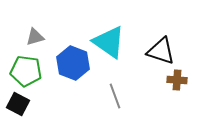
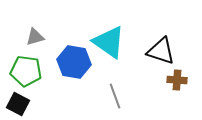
blue hexagon: moved 1 px right, 1 px up; rotated 12 degrees counterclockwise
